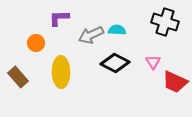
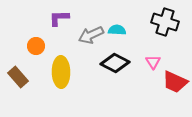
orange circle: moved 3 px down
